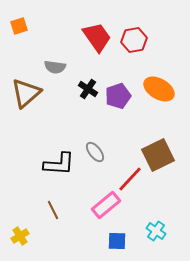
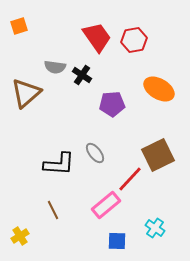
black cross: moved 6 px left, 14 px up
purple pentagon: moved 6 px left, 8 px down; rotated 15 degrees clockwise
gray ellipse: moved 1 px down
cyan cross: moved 1 px left, 3 px up
